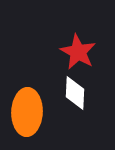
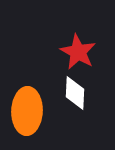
orange ellipse: moved 1 px up
